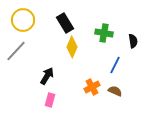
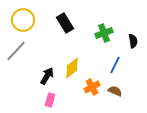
green cross: rotated 30 degrees counterclockwise
yellow diamond: moved 21 px down; rotated 30 degrees clockwise
